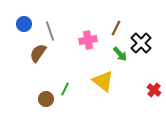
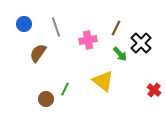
gray line: moved 6 px right, 4 px up
